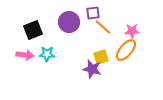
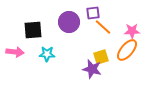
black square: rotated 18 degrees clockwise
orange ellipse: moved 1 px right
pink arrow: moved 10 px left, 3 px up
